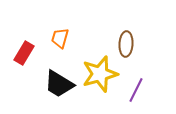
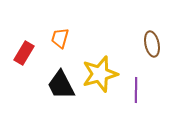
brown ellipse: moved 26 px right; rotated 15 degrees counterclockwise
black trapezoid: moved 2 px right, 1 px down; rotated 32 degrees clockwise
purple line: rotated 25 degrees counterclockwise
